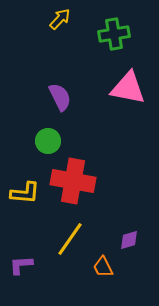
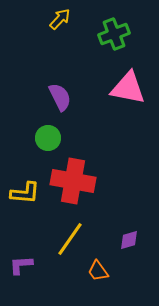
green cross: rotated 12 degrees counterclockwise
green circle: moved 3 px up
orange trapezoid: moved 5 px left, 4 px down; rotated 10 degrees counterclockwise
